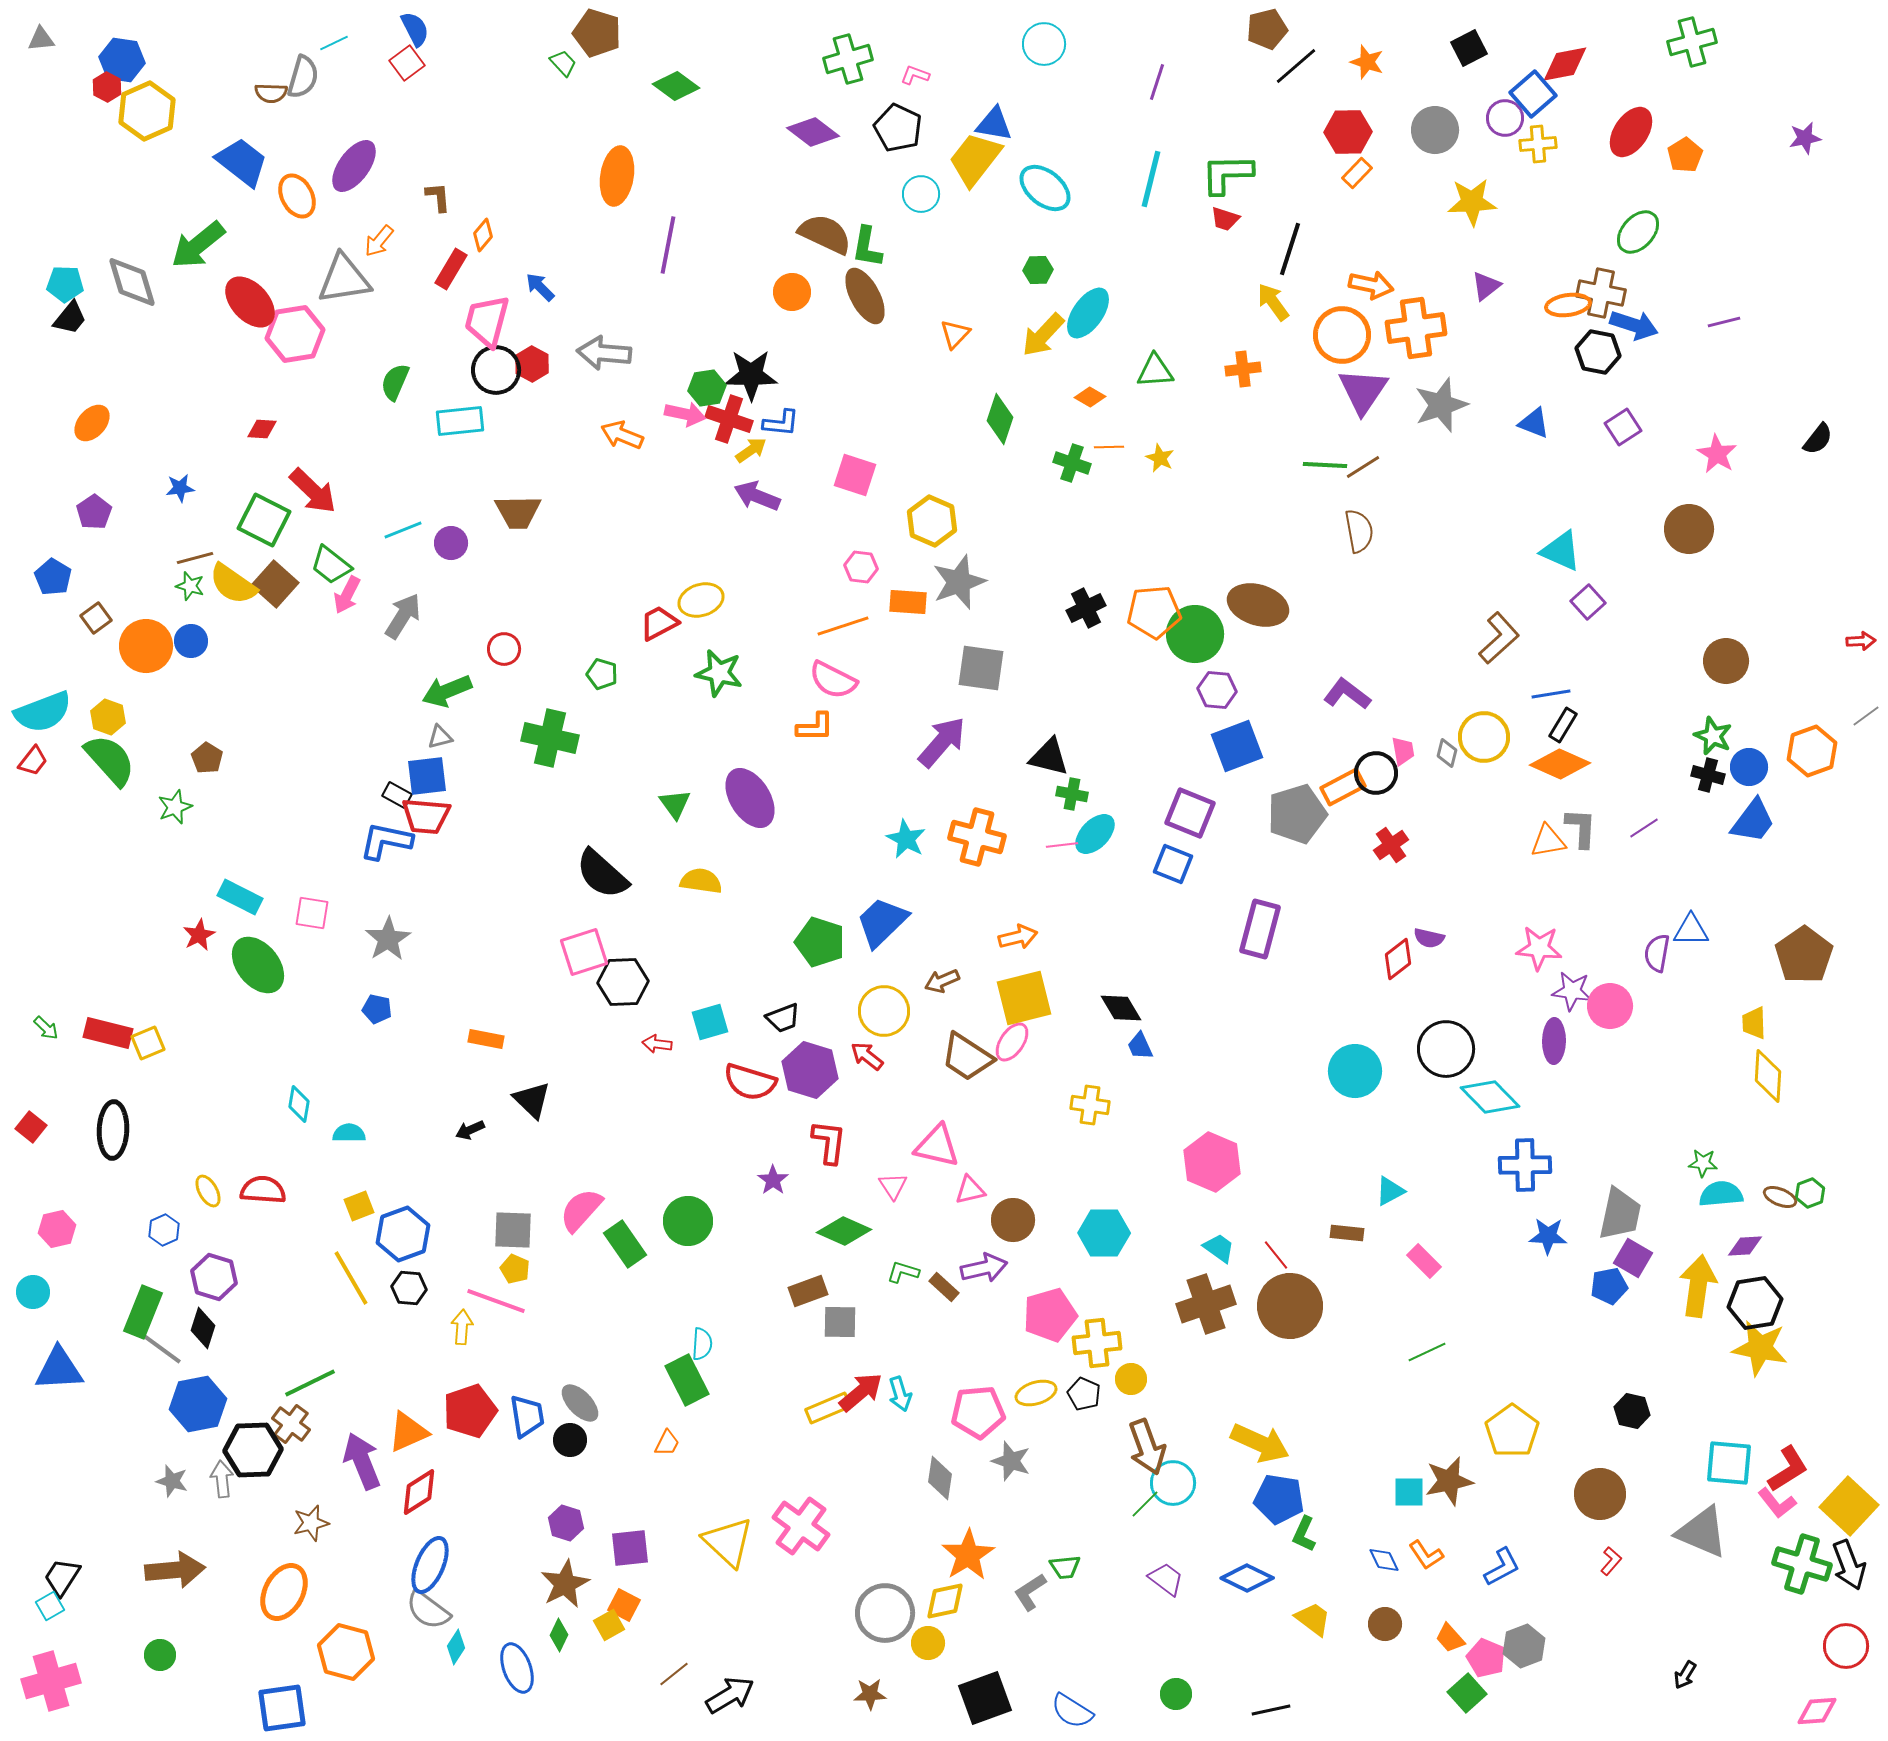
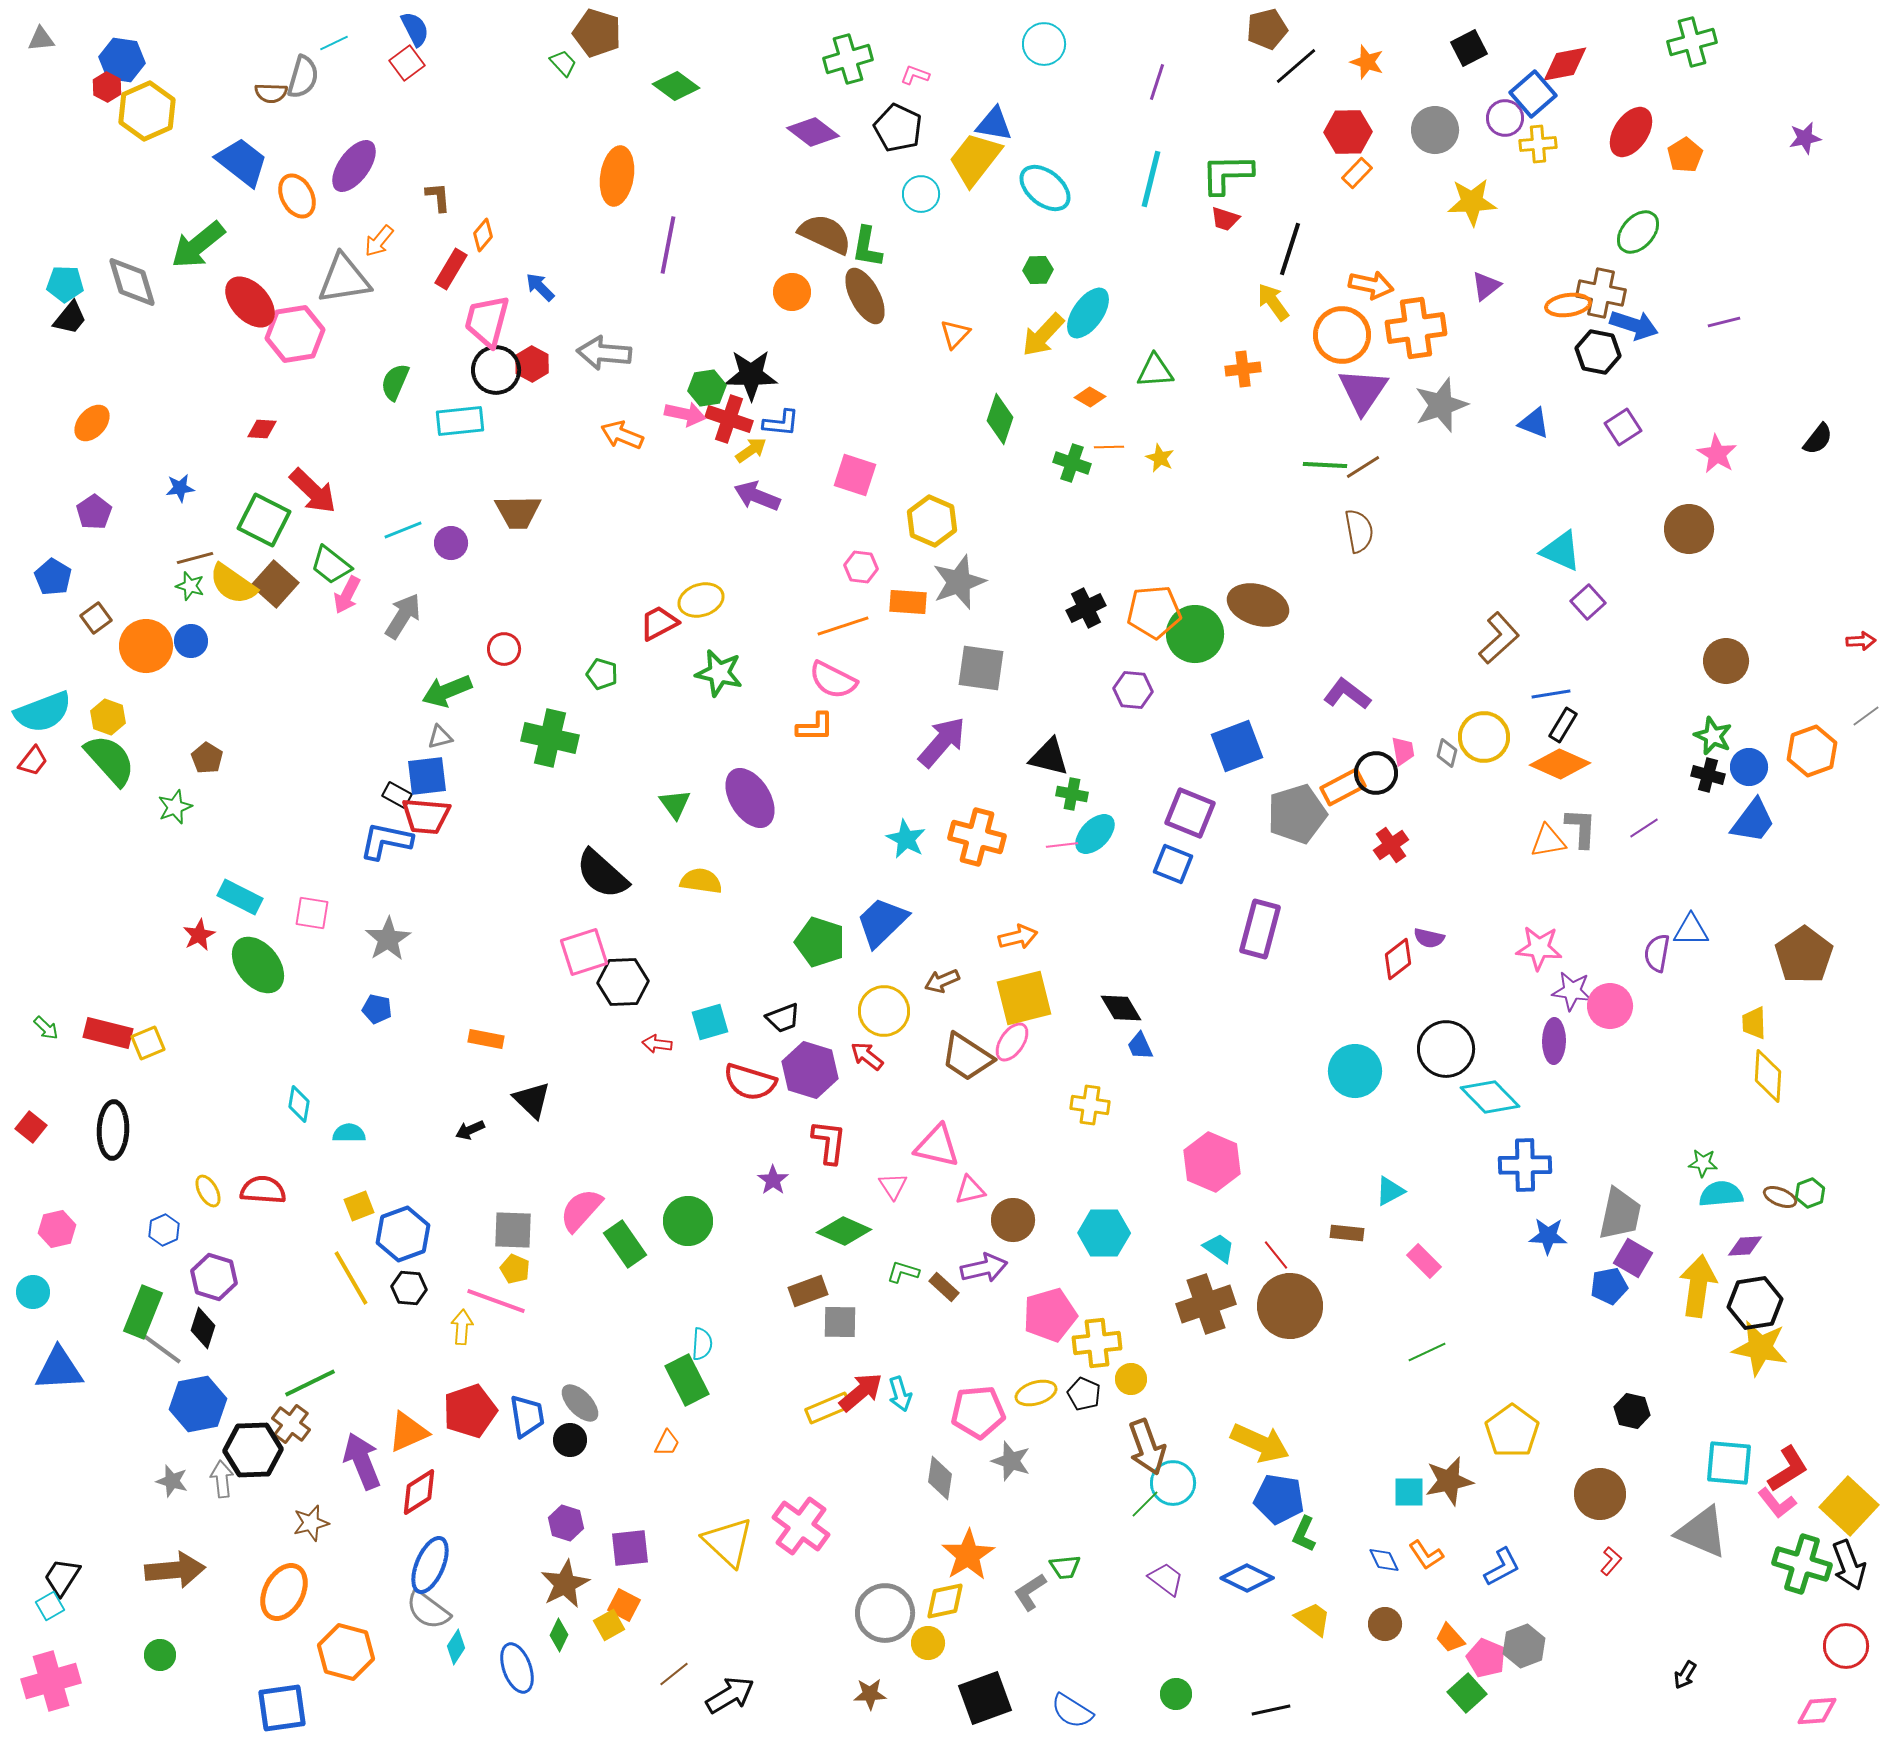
purple hexagon at (1217, 690): moved 84 px left
